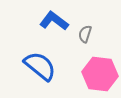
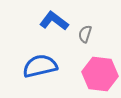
blue semicircle: rotated 52 degrees counterclockwise
